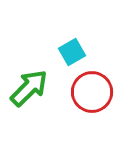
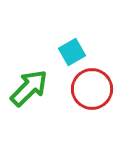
red circle: moved 3 px up
